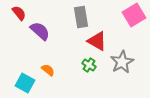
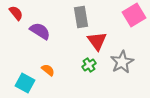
red semicircle: moved 3 px left
purple semicircle: rotated 10 degrees counterclockwise
red triangle: rotated 25 degrees clockwise
green cross: rotated 24 degrees clockwise
